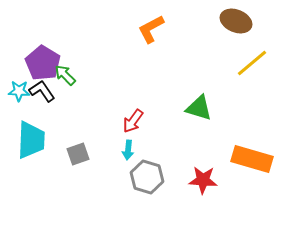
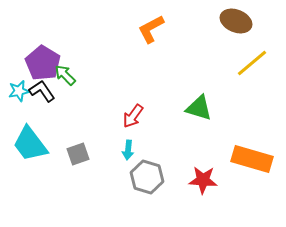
cyan star: rotated 15 degrees counterclockwise
red arrow: moved 5 px up
cyan trapezoid: moved 1 px left, 4 px down; rotated 141 degrees clockwise
